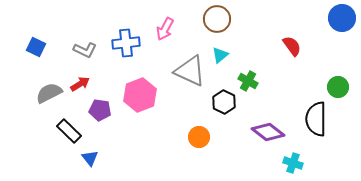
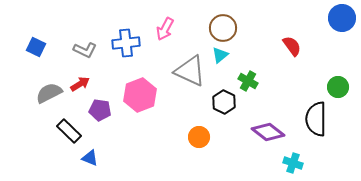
brown circle: moved 6 px right, 9 px down
blue triangle: rotated 30 degrees counterclockwise
